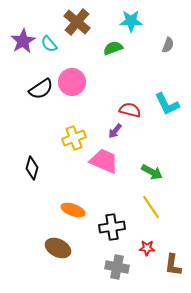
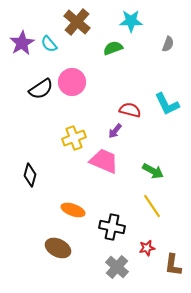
purple star: moved 1 px left, 2 px down
gray semicircle: moved 1 px up
black diamond: moved 2 px left, 7 px down
green arrow: moved 1 px right, 1 px up
yellow line: moved 1 px right, 1 px up
black cross: rotated 20 degrees clockwise
red star: rotated 14 degrees counterclockwise
gray cross: rotated 30 degrees clockwise
